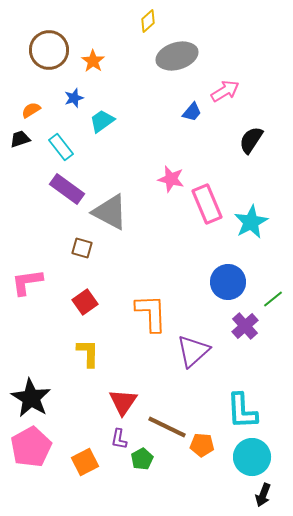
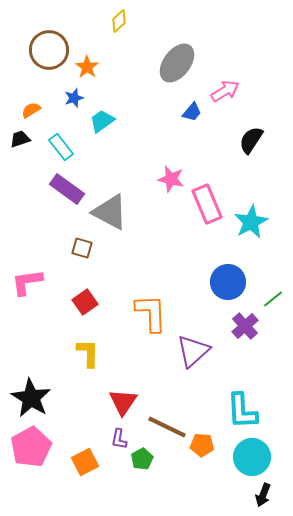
yellow diamond: moved 29 px left
gray ellipse: moved 7 px down; rotated 36 degrees counterclockwise
orange star: moved 6 px left, 6 px down
